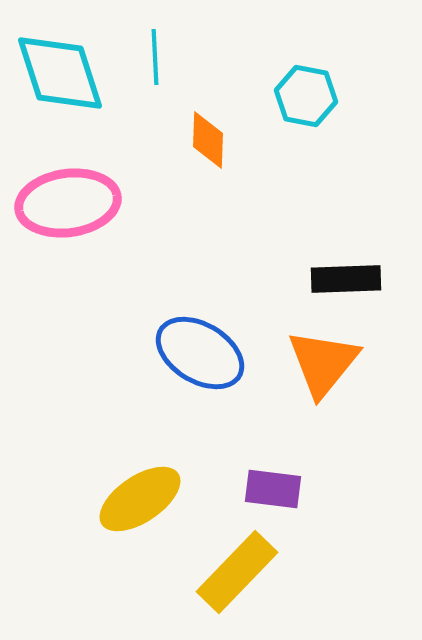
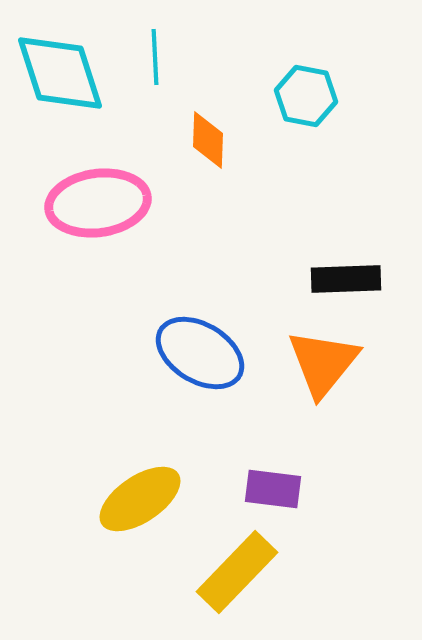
pink ellipse: moved 30 px right
